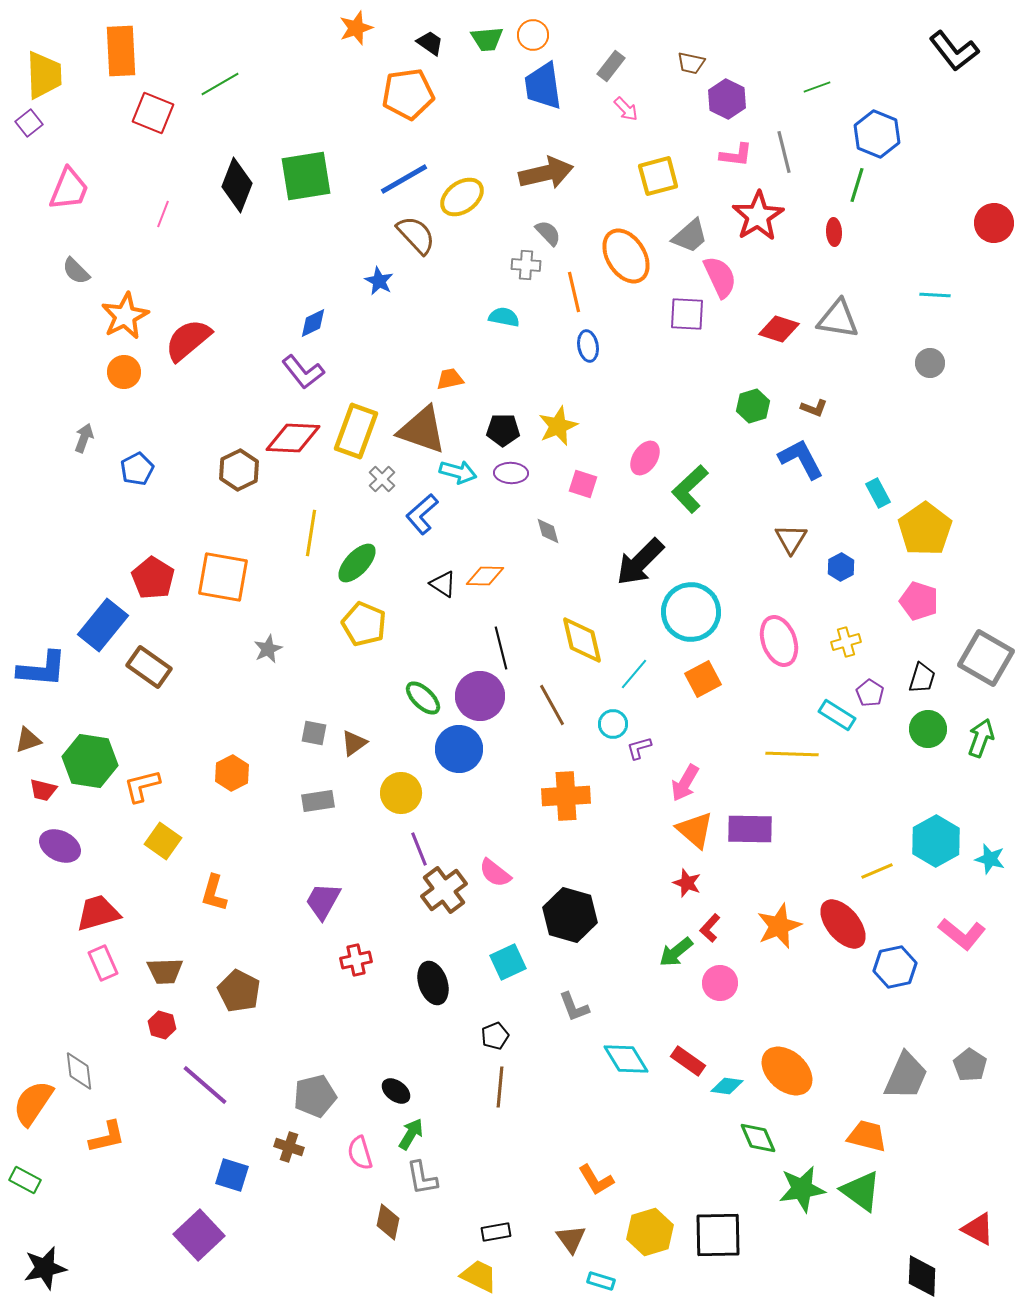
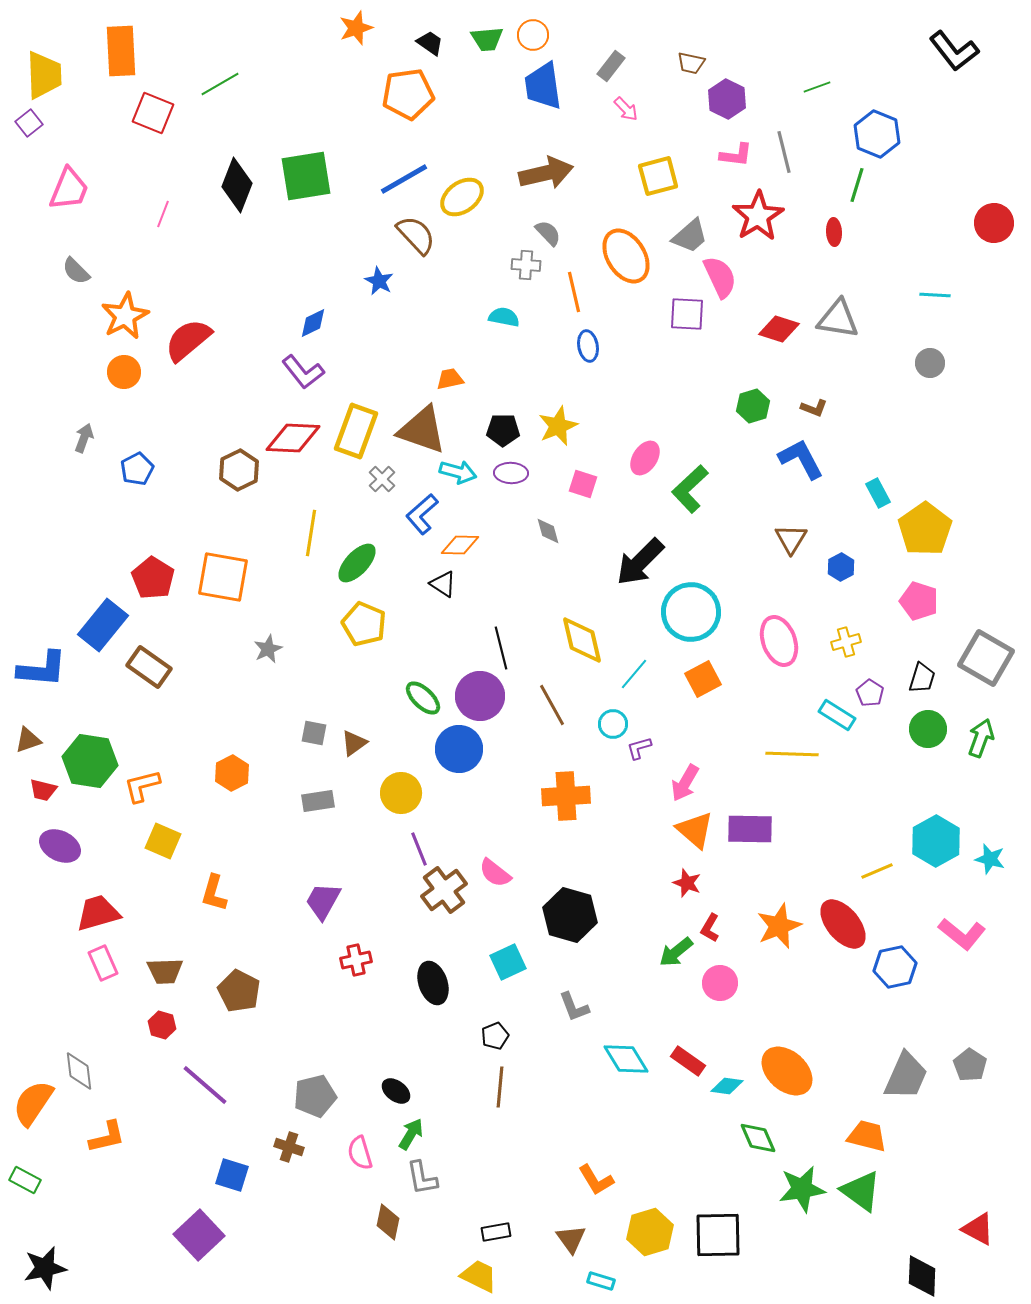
orange diamond at (485, 576): moved 25 px left, 31 px up
yellow square at (163, 841): rotated 12 degrees counterclockwise
red L-shape at (710, 928): rotated 12 degrees counterclockwise
